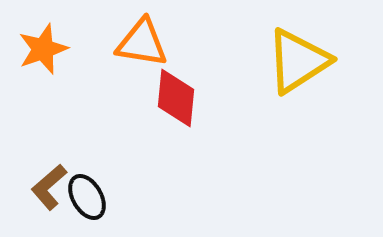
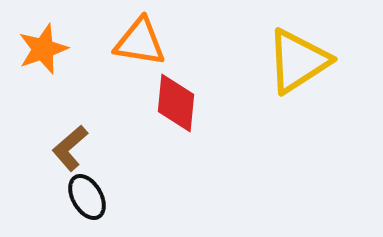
orange triangle: moved 2 px left, 1 px up
red diamond: moved 5 px down
brown L-shape: moved 21 px right, 39 px up
